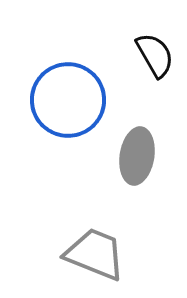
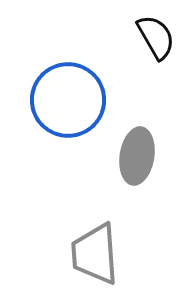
black semicircle: moved 1 px right, 18 px up
gray trapezoid: rotated 116 degrees counterclockwise
